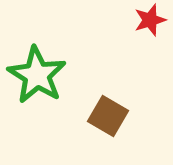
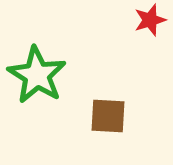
brown square: rotated 27 degrees counterclockwise
